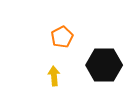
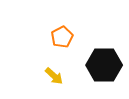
yellow arrow: rotated 138 degrees clockwise
